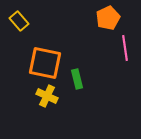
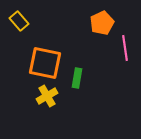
orange pentagon: moved 6 px left, 5 px down
green rectangle: moved 1 px up; rotated 24 degrees clockwise
yellow cross: rotated 35 degrees clockwise
